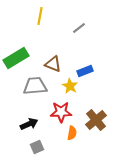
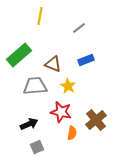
green rectangle: moved 3 px right, 3 px up; rotated 10 degrees counterclockwise
blue rectangle: moved 1 px right, 11 px up
yellow star: moved 2 px left
red star: rotated 15 degrees clockwise
